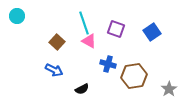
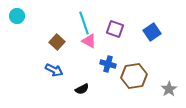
purple square: moved 1 px left
